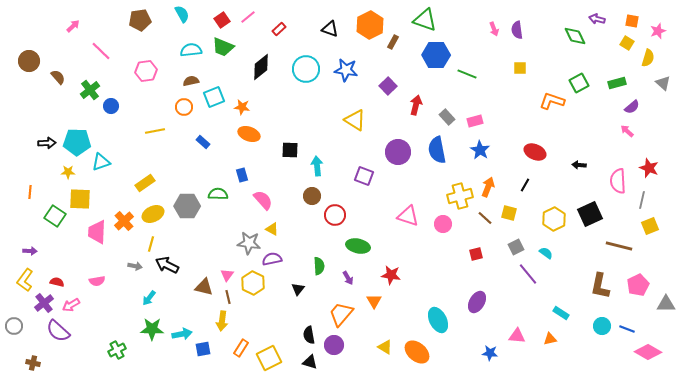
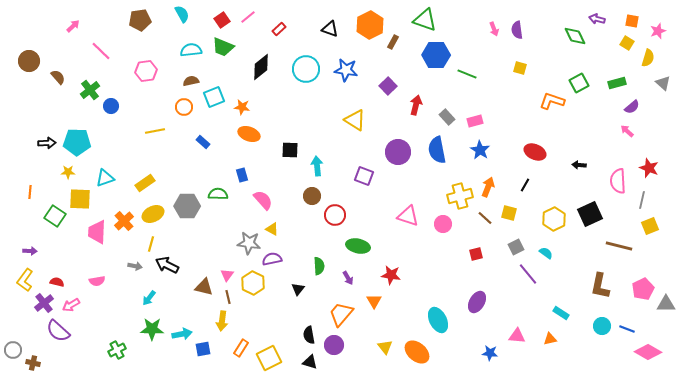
yellow square at (520, 68): rotated 16 degrees clockwise
cyan triangle at (101, 162): moved 4 px right, 16 px down
pink pentagon at (638, 285): moved 5 px right, 4 px down
gray circle at (14, 326): moved 1 px left, 24 px down
yellow triangle at (385, 347): rotated 21 degrees clockwise
